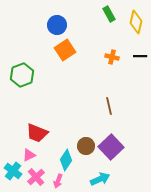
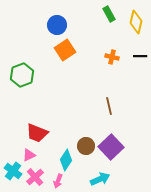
pink cross: moved 1 px left
